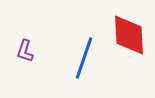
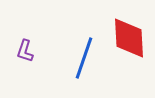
red diamond: moved 3 px down
